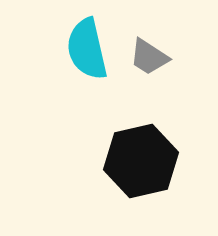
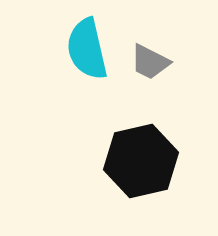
gray trapezoid: moved 1 px right, 5 px down; rotated 6 degrees counterclockwise
